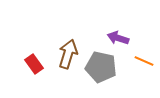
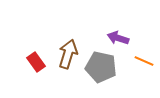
red rectangle: moved 2 px right, 2 px up
